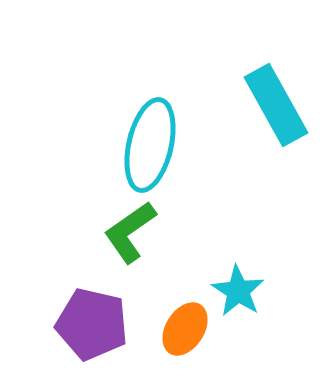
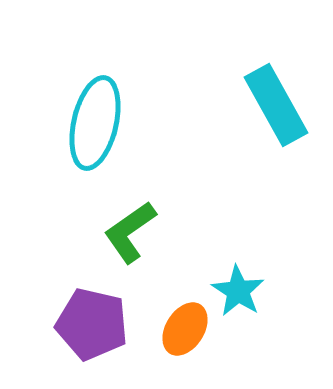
cyan ellipse: moved 55 px left, 22 px up
